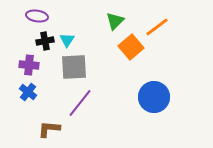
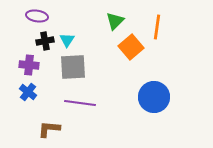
orange line: rotated 45 degrees counterclockwise
gray square: moved 1 px left
purple line: rotated 60 degrees clockwise
